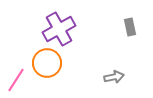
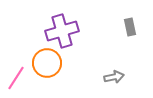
purple cross: moved 3 px right, 2 px down; rotated 12 degrees clockwise
pink line: moved 2 px up
